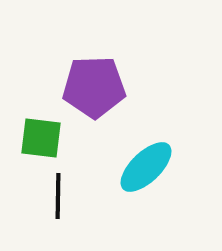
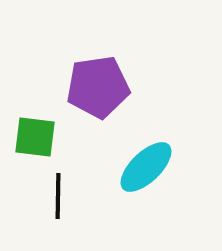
purple pentagon: moved 4 px right; rotated 6 degrees counterclockwise
green square: moved 6 px left, 1 px up
